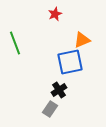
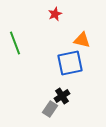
orange triangle: rotated 36 degrees clockwise
blue square: moved 1 px down
black cross: moved 3 px right, 6 px down
